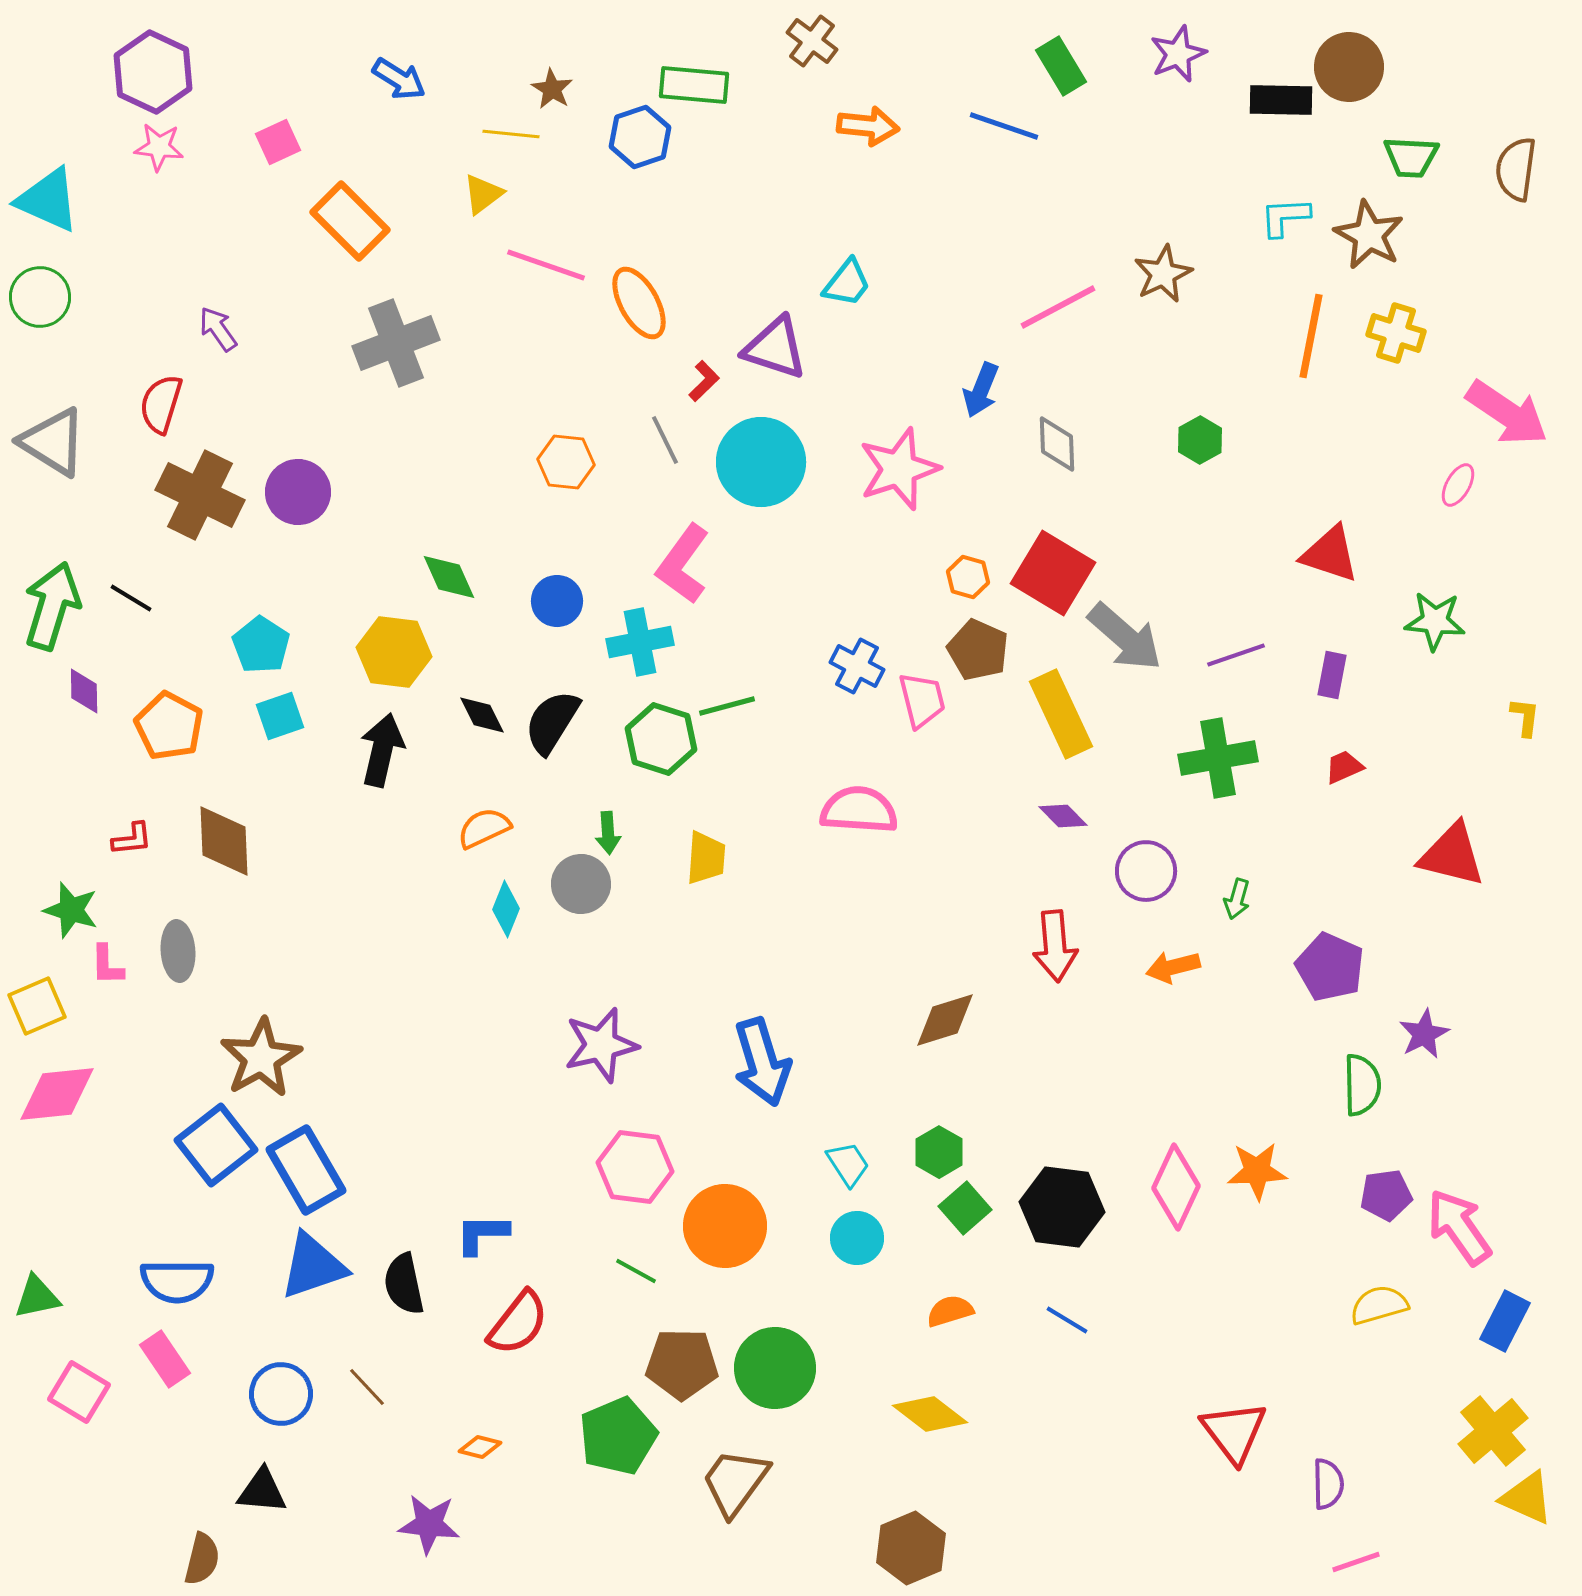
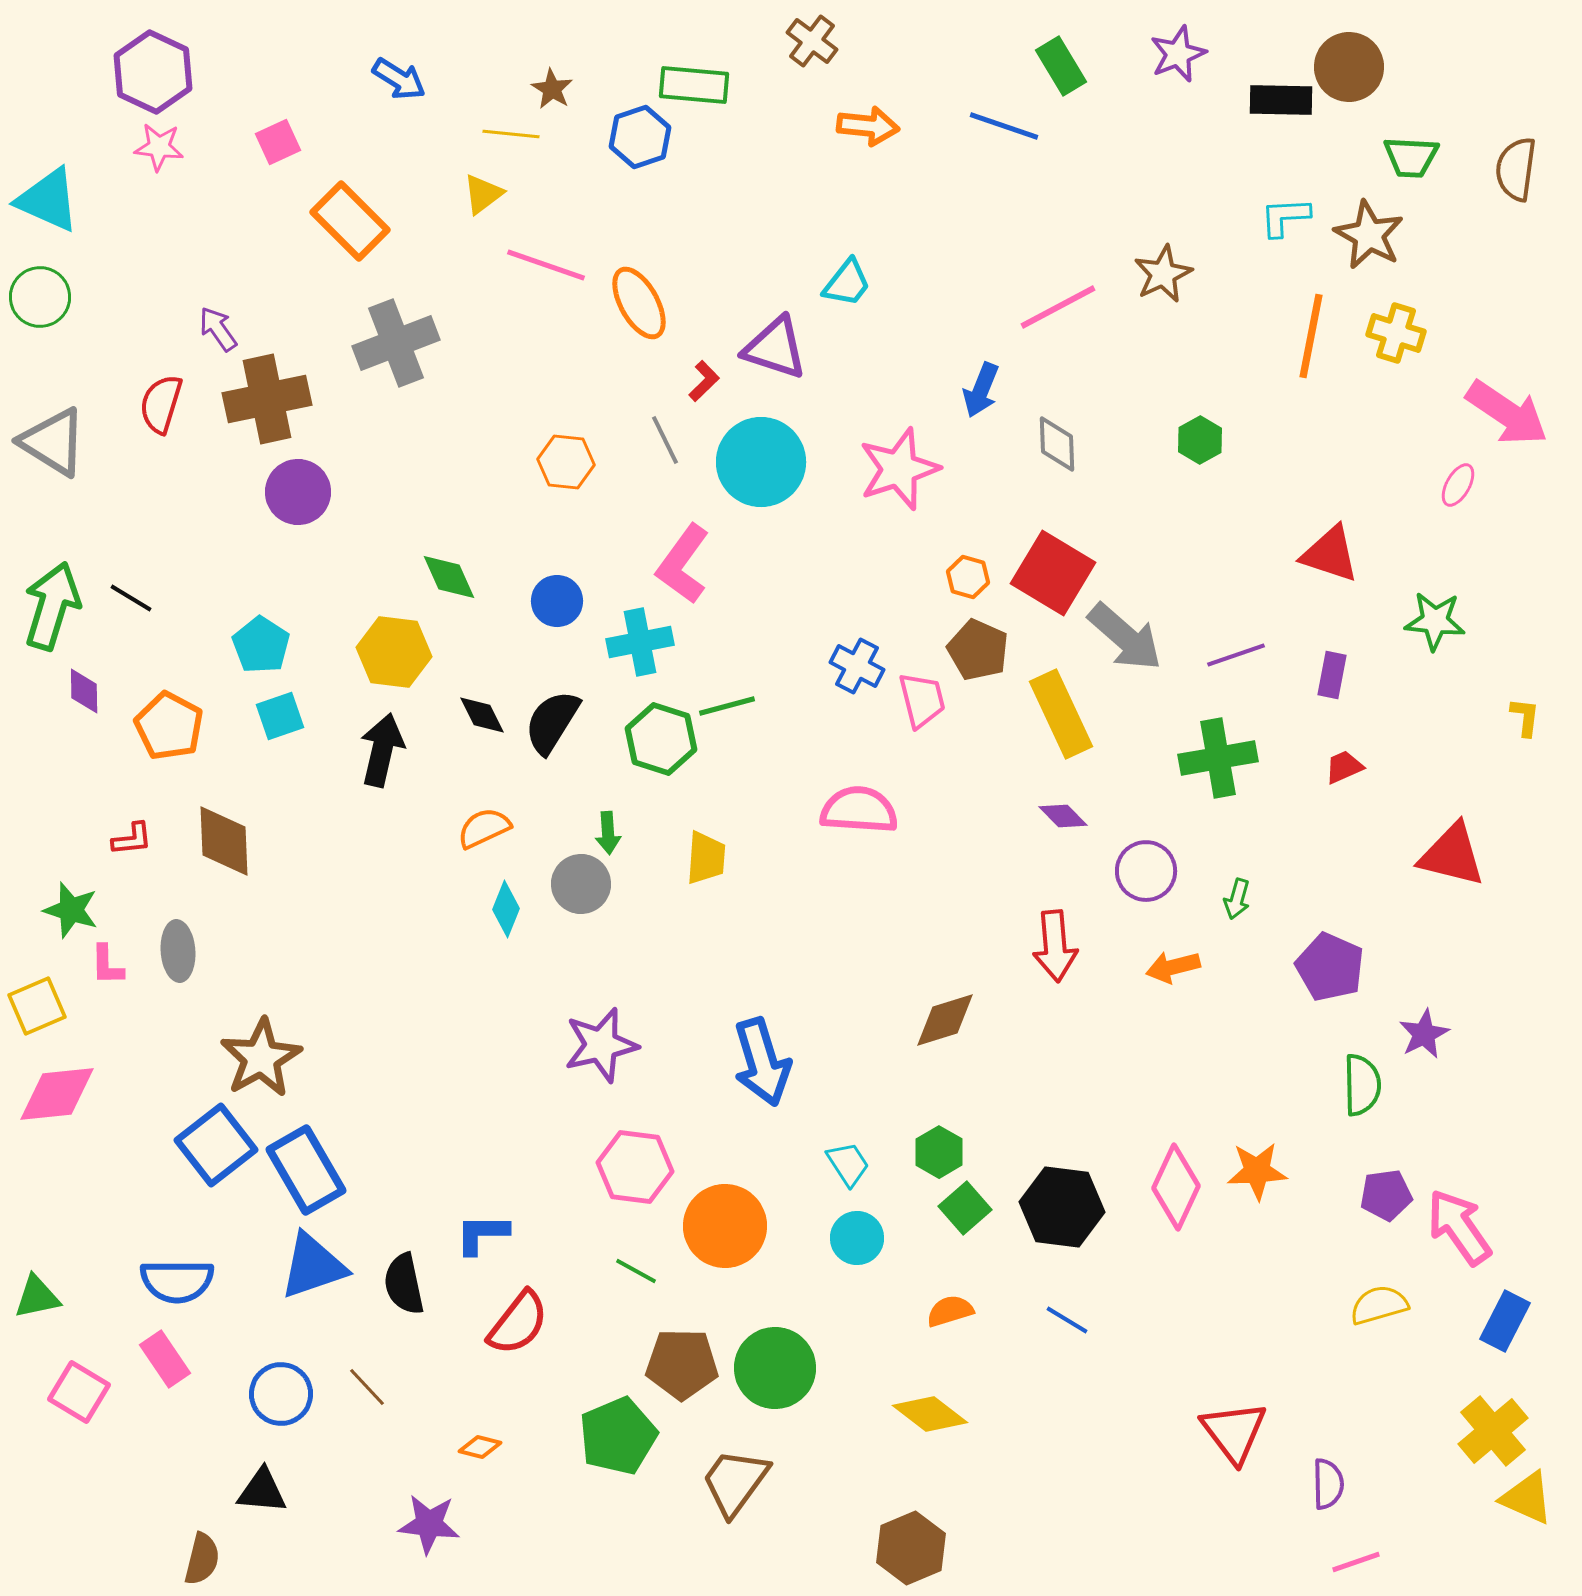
brown cross at (200, 495): moved 67 px right, 96 px up; rotated 38 degrees counterclockwise
